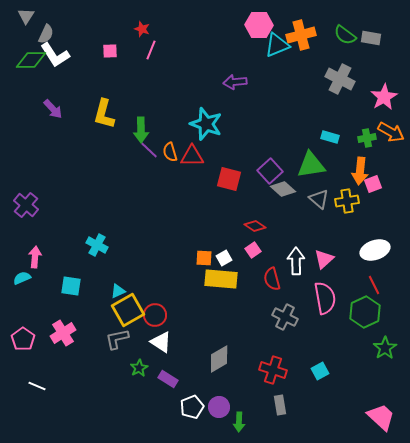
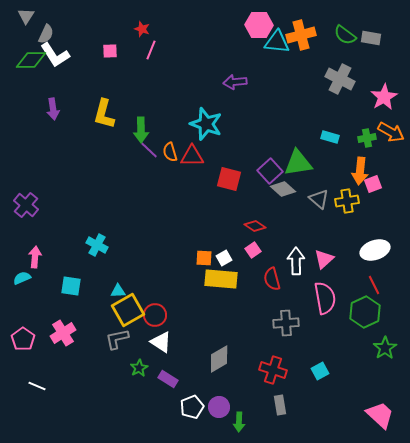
cyan triangle at (277, 45): moved 3 px up; rotated 28 degrees clockwise
purple arrow at (53, 109): rotated 35 degrees clockwise
green triangle at (311, 165): moved 13 px left, 2 px up
cyan triangle at (118, 291): rotated 21 degrees clockwise
gray cross at (285, 317): moved 1 px right, 6 px down; rotated 30 degrees counterclockwise
pink trapezoid at (381, 417): moved 1 px left, 2 px up
